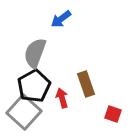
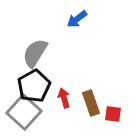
blue arrow: moved 16 px right
gray semicircle: rotated 12 degrees clockwise
brown rectangle: moved 5 px right, 19 px down
red arrow: moved 2 px right
red square: rotated 12 degrees counterclockwise
